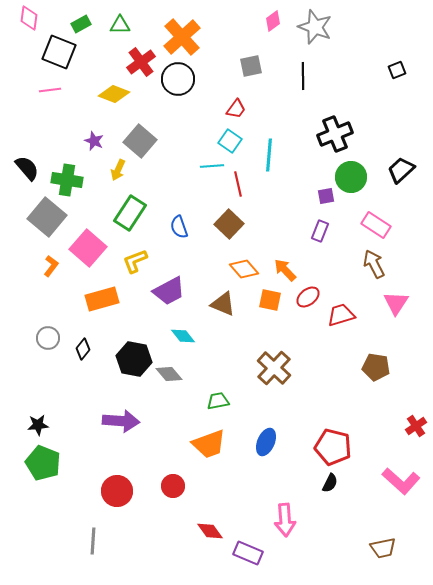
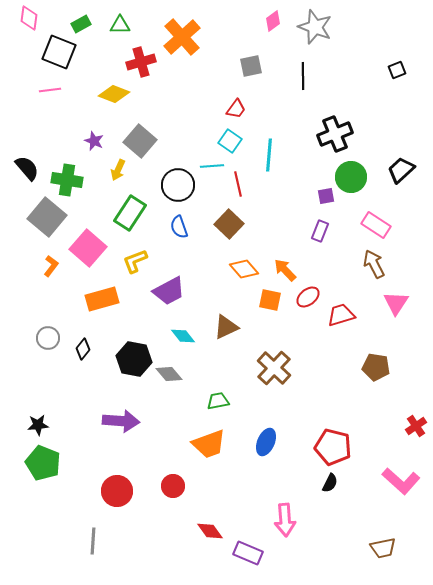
red cross at (141, 62): rotated 20 degrees clockwise
black circle at (178, 79): moved 106 px down
brown triangle at (223, 304): moved 3 px right, 23 px down; rotated 48 degrees counterclockwise
